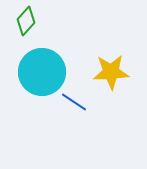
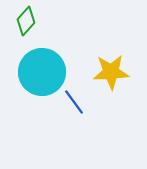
blue line: rotated 20 degrees clockwise
